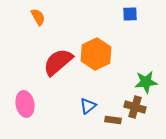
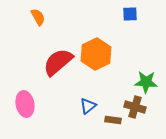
green star: rotated 10 degrees clockwise
